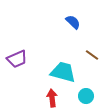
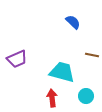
brown line: rotated 24 degrees counterclockwise
cyan trapezoid: moved 1 px left
